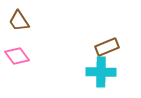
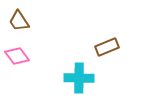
cyan cross: moved 22 px left, 6 px down
